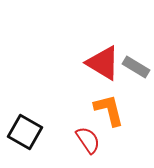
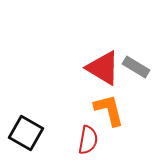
red triangle: moved 5 px down
black square: moved 1 px right, 1 px down
red semicircle: rotated 44 degrees clockwise
